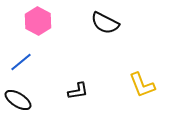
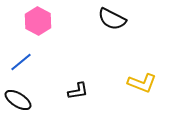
black semicircle: moved 7 px right, 4 px up
yellow L-shape: moved 2 px up; rotated 48 degrees counterclockwise
